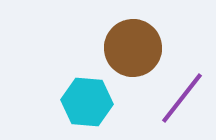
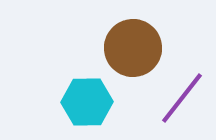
cyan hexagon: rotated 6 degrees counterclockwise
